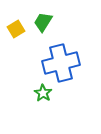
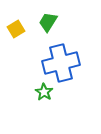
green trapezoid: moved 5 px right
green star: moved 1 px right, 1 px up
